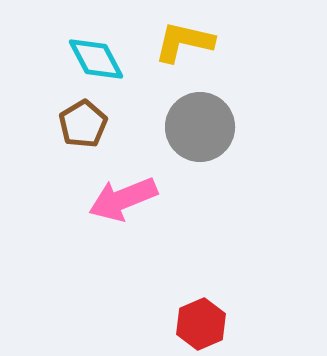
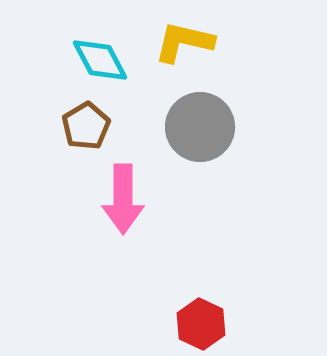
cyan diamond: moved 4 px right, 1 px down
brown pentagon: moved 3 px right, 2 px down
pink arrow: rotated 68 degrees counterclockwise
red hexagon: rotated 12 degrees counterclockwise
